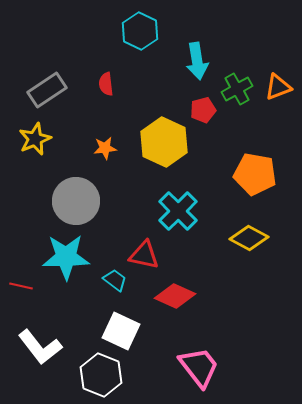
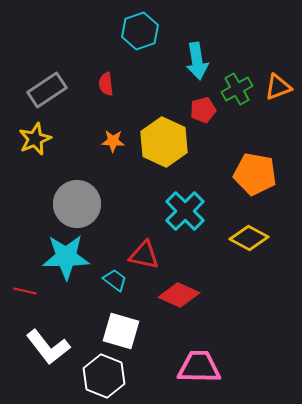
cyan hexagon: rotated 15 degrees clockwise
orange star: moved 8 px right, 7 px up; rotated 10 degrees clockwise
gray circle: moved 1 px right, 3 px down
cyan cross: moved 7 px right
red line: moved 4 px right, 5 px down
red diamond: moved 4 px right, 1 px up
white square: rotated 9 degrees counterclockwise
white L-shape: moved 8 px right
pink trapezoid: rotated 51 degrees counterclockwise
white hexagon: moved 3 px right, 1 px down
